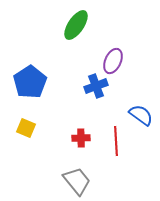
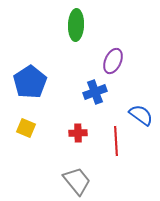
green ellipse: rotated 32 degrees counterclockwise
blue cross: moved 1 px left, 6 px down
red cross: moved 3 px left, 5 px up
